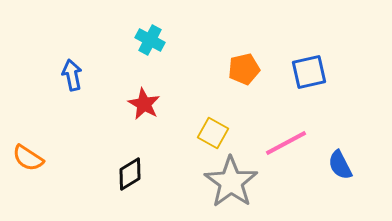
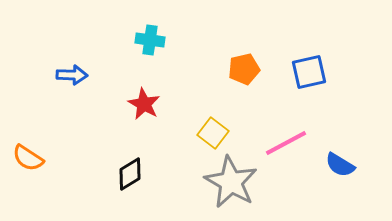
cyan cross: rotated 20 degrees counterclockwise
blue arrow: rotated 104 degrees clockwise
yellow square: rotated 8 degrees clockwise
blue semicircle: rotated 32 degrees counterclockwise
gray star: rotated 6 degrees counterclockwise
